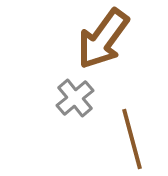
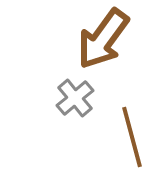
brown line: moved 2 px up
